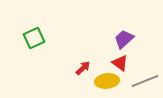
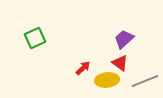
green square: moved 1 px right
yellow ellipse: moved 1 px up
